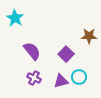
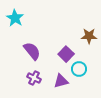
cyan circle: moved 8 px up
